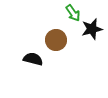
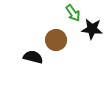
black star: rotated 20 degrees clockwise
black semicircle: moved 2 px up
